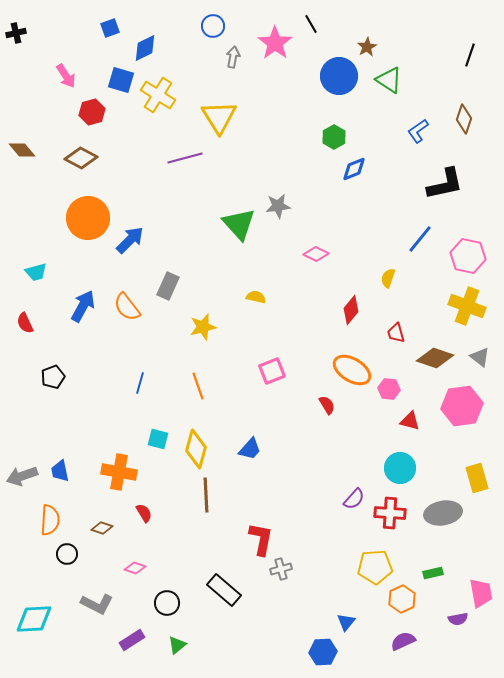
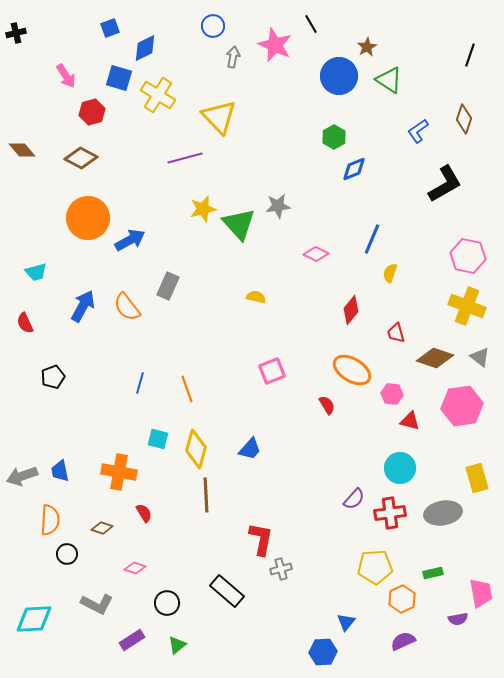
pink star at (275, 43): moved 2 px down; rotated 12 degrees counterclockwise
blue square at (121, 80): moved 2 px left, 2 px up
yellow triangle at (219, 117): rotated 12 degrees counterclockwise
black L-shape at (445, 184): rotated 18 degrees counterclockwise
blue line at (420, 239): moved 48 px left; rotated 16 degrees counterclockwise
blue arrow at (130, 240): rotated 16 degrees clockwise
yellow semicircle at (388, 278): moved 2 px right, 5 px up
yellow star at (203, 327): moved 118 px up
orange line at (198, 386): moved 11 px left, 3 px down
pink hexagon at (389, 389): moved 3 px right, 5 px down
red cross at (390, 513): rotated 12 degrees counterclockwise
black rectangle at (224, 590): moved 3 px right, 1 px down
